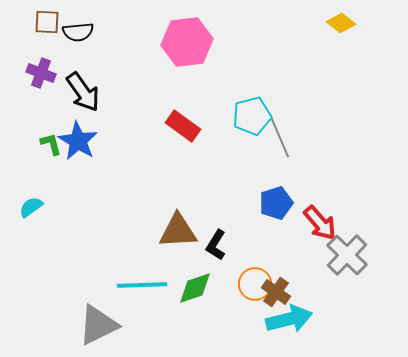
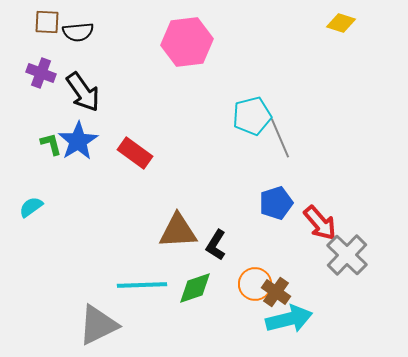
yellow diamond: rotated 20 degrees counterclockwise
red rectangle: moved 48 px left, 27 px down
blue star: rotated 9 degrees clockwise
